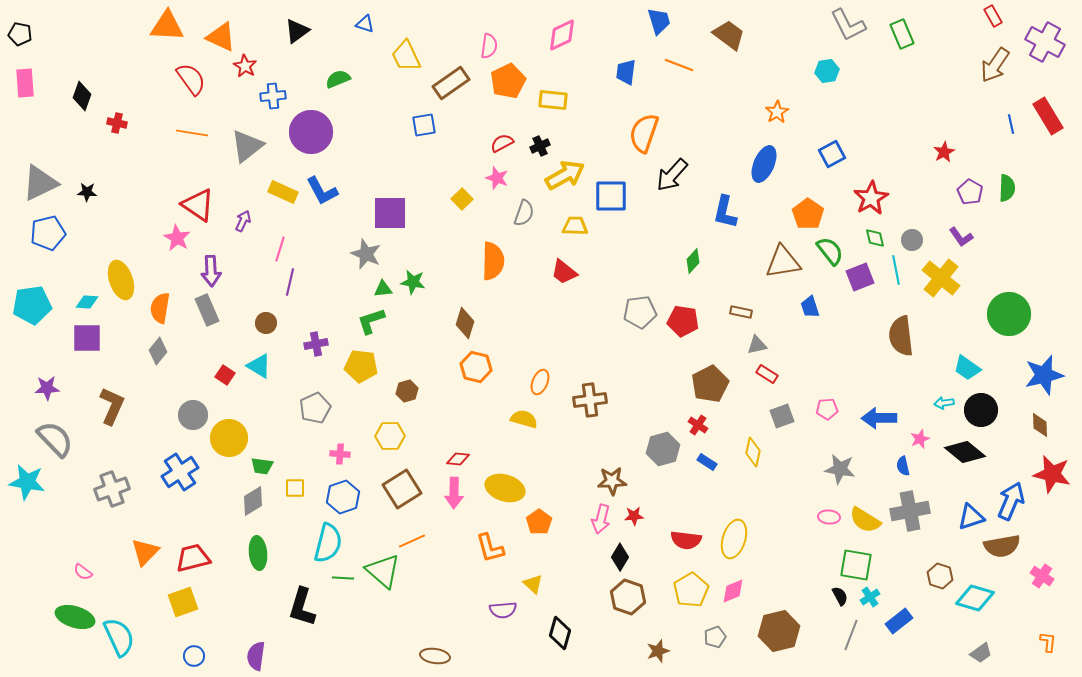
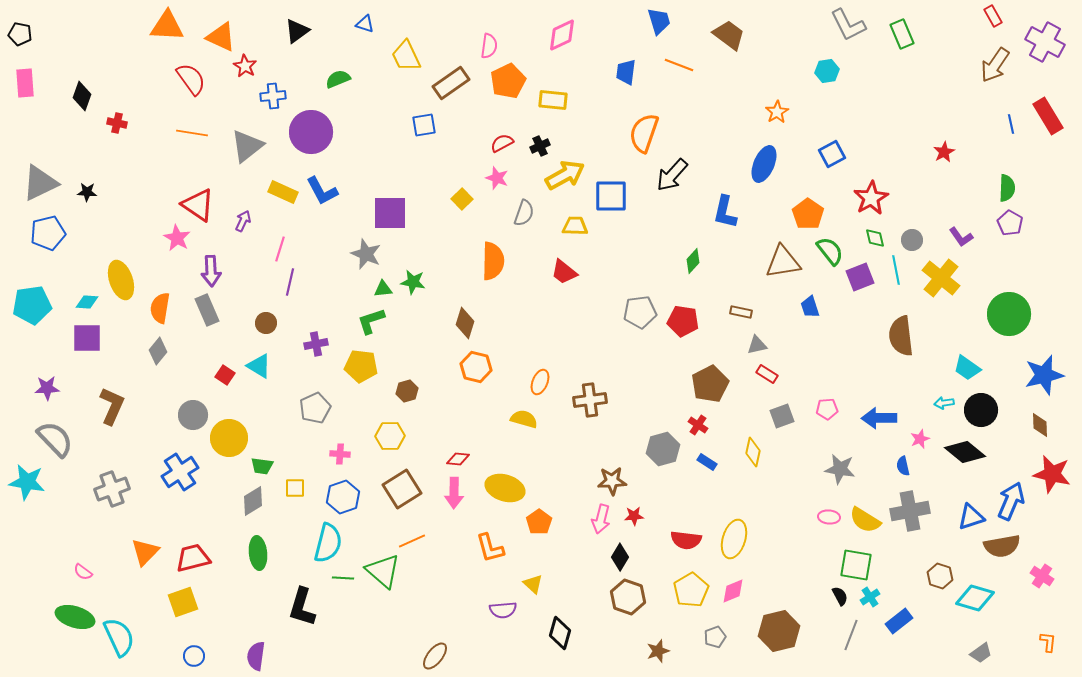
purple pentagon at (970, 192): moved 40 px right, 31 px down
brown ellipse at (435, 656): rotated 60 degrees counterclockwise
